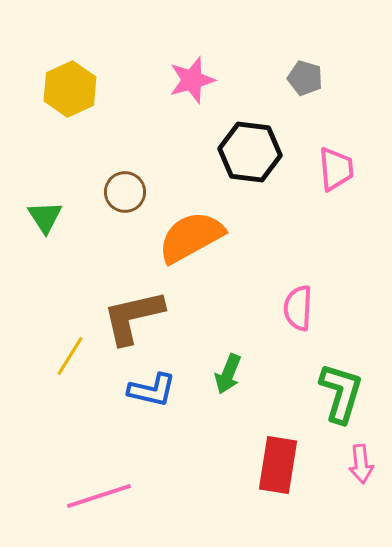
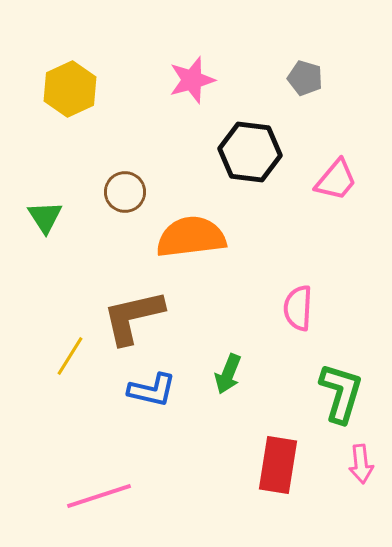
pink trapezoid: moved 11 px down; rotated 45 degrees clockwise
orange semicircle: rotated 22 degrees clockwise
